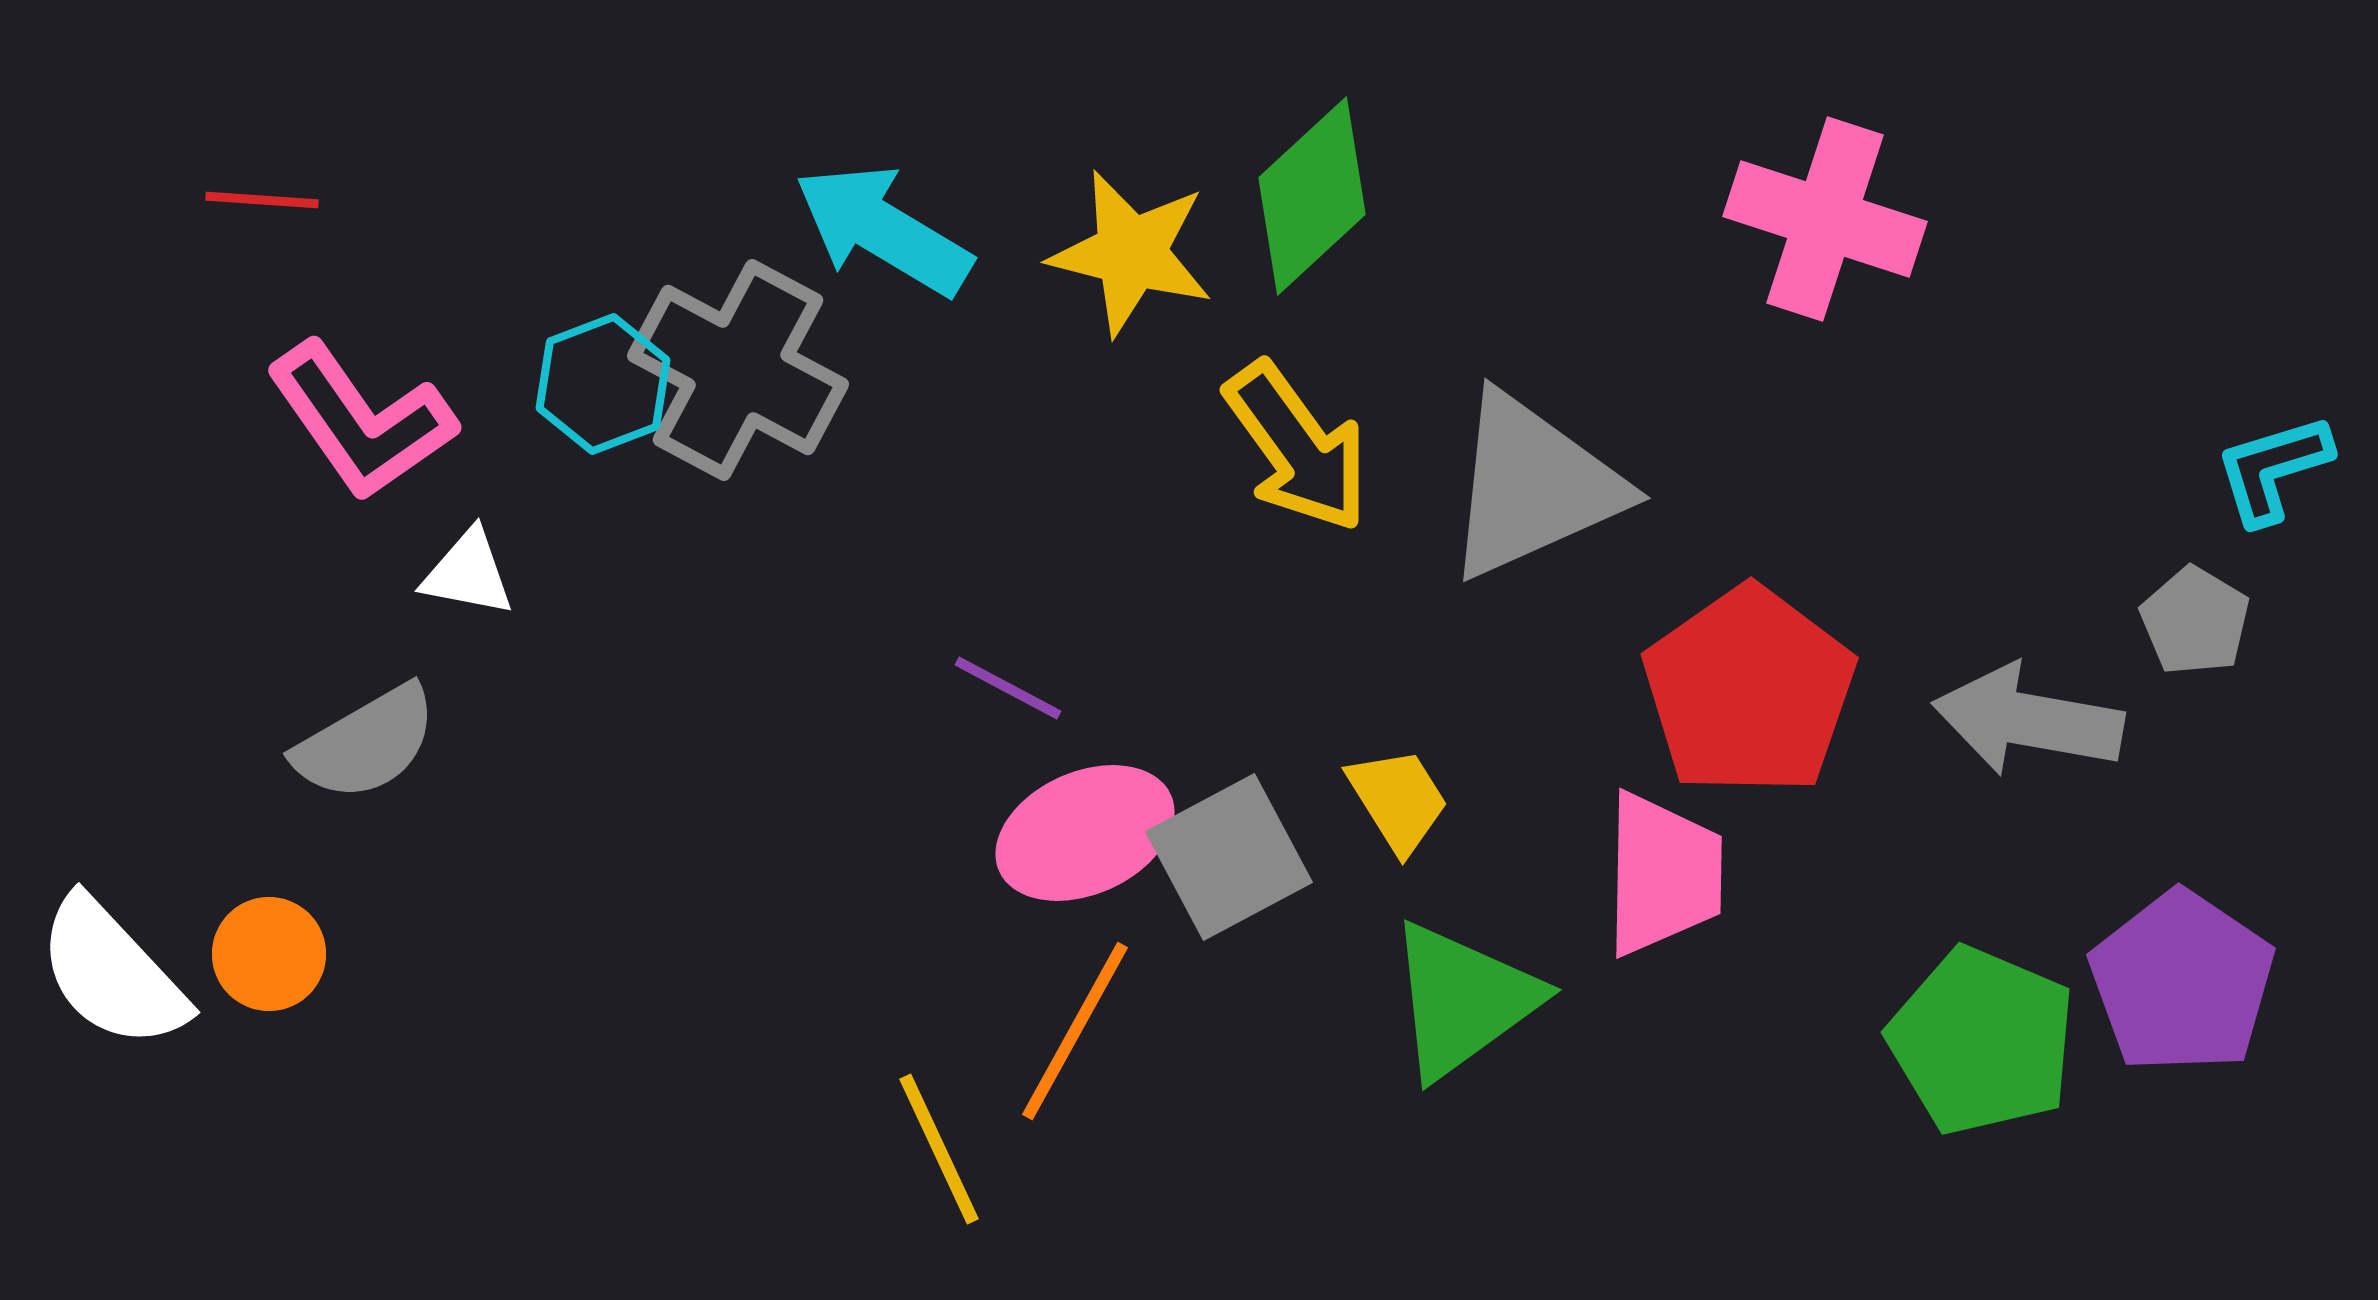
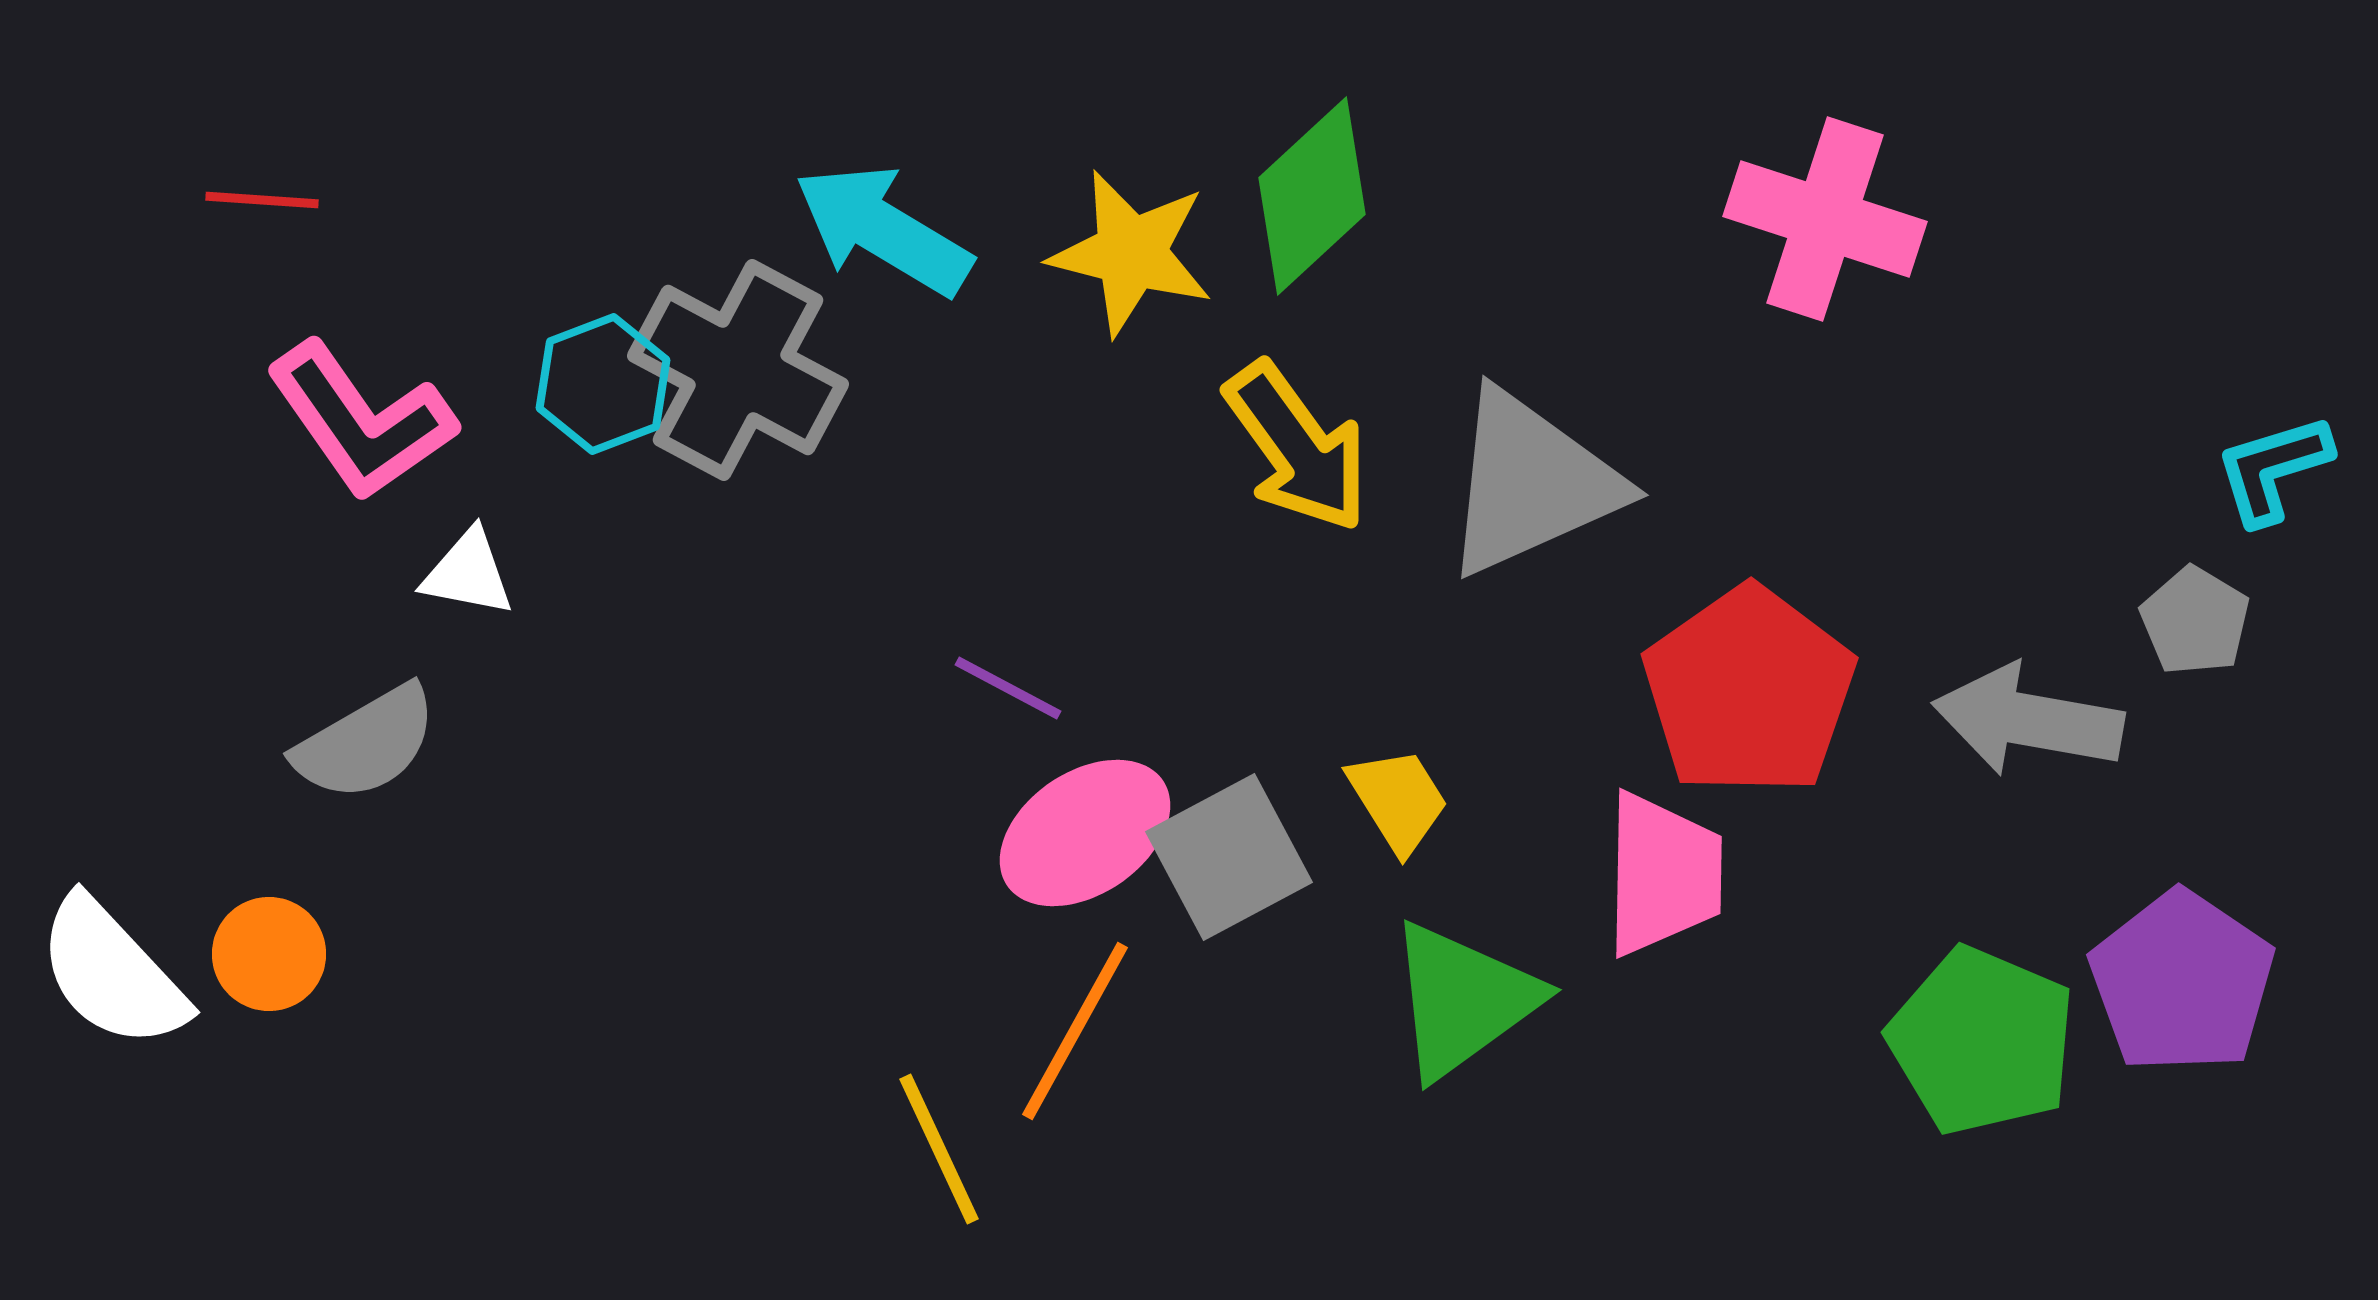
gray triangle: moved 2 px left, 3 px up
pink ellipse: rotated 10 degrees counterclockwise
